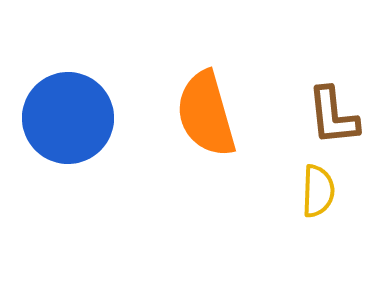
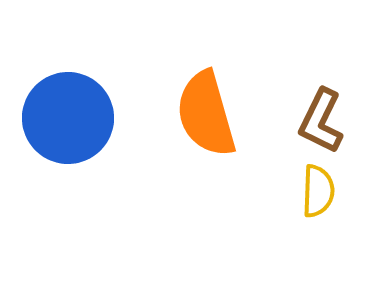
brown L-shape: moved 12 px left, 5 px down; rotated 32 degrees clockwise
